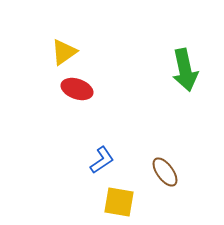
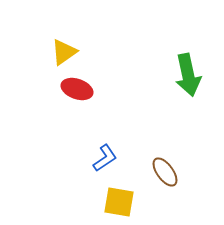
green arrow: moved 3 px right, 5 px down
blue L-shape: moved 3 px right, 2 px up
